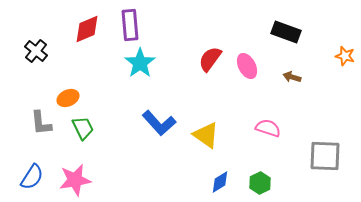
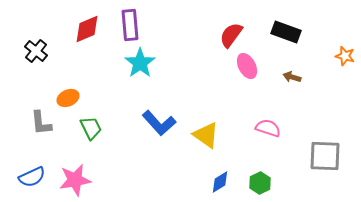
red semicircle: moved 21 px right, 24 px up
green trapezoid: moved 8 px right
blue semicircle: rotated 32 degrees clockwise
